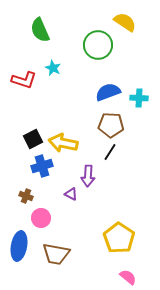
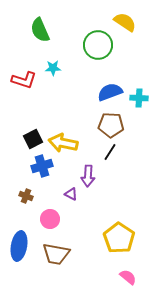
cyan star: rotated 28 degrees counterclockwise
blue semicircle: moved 2 px right
pink circle: moved 9 px right, 1 px down
